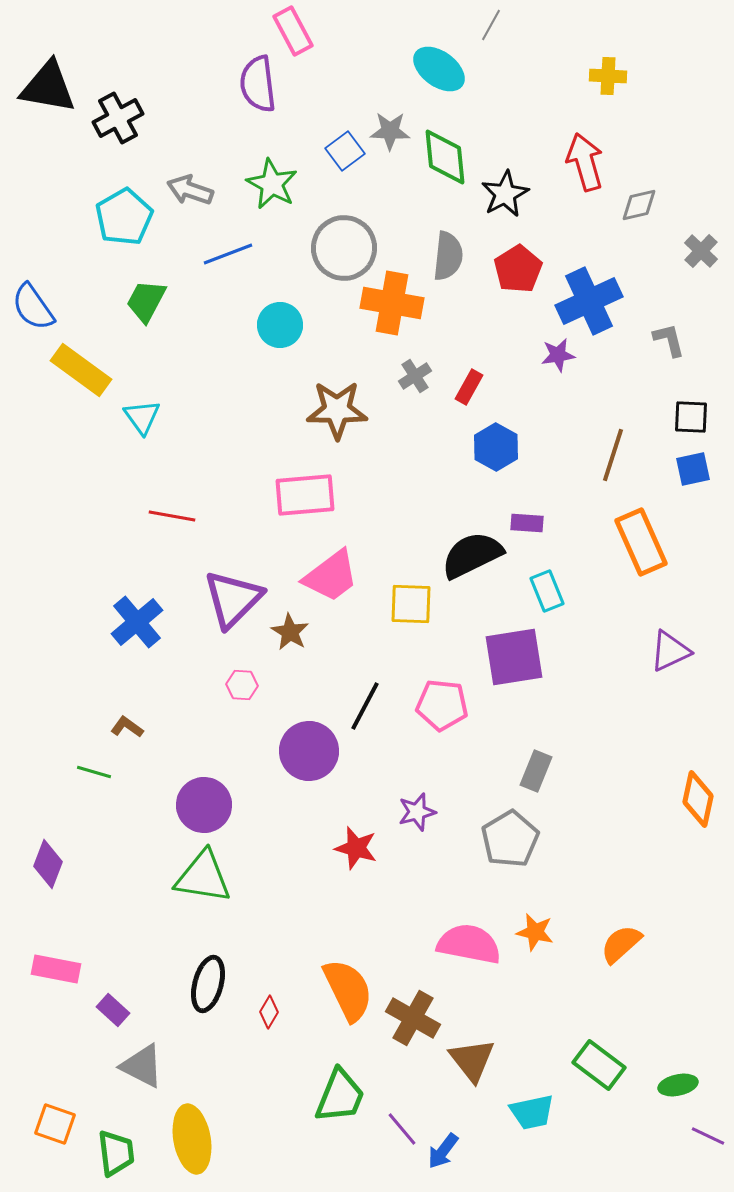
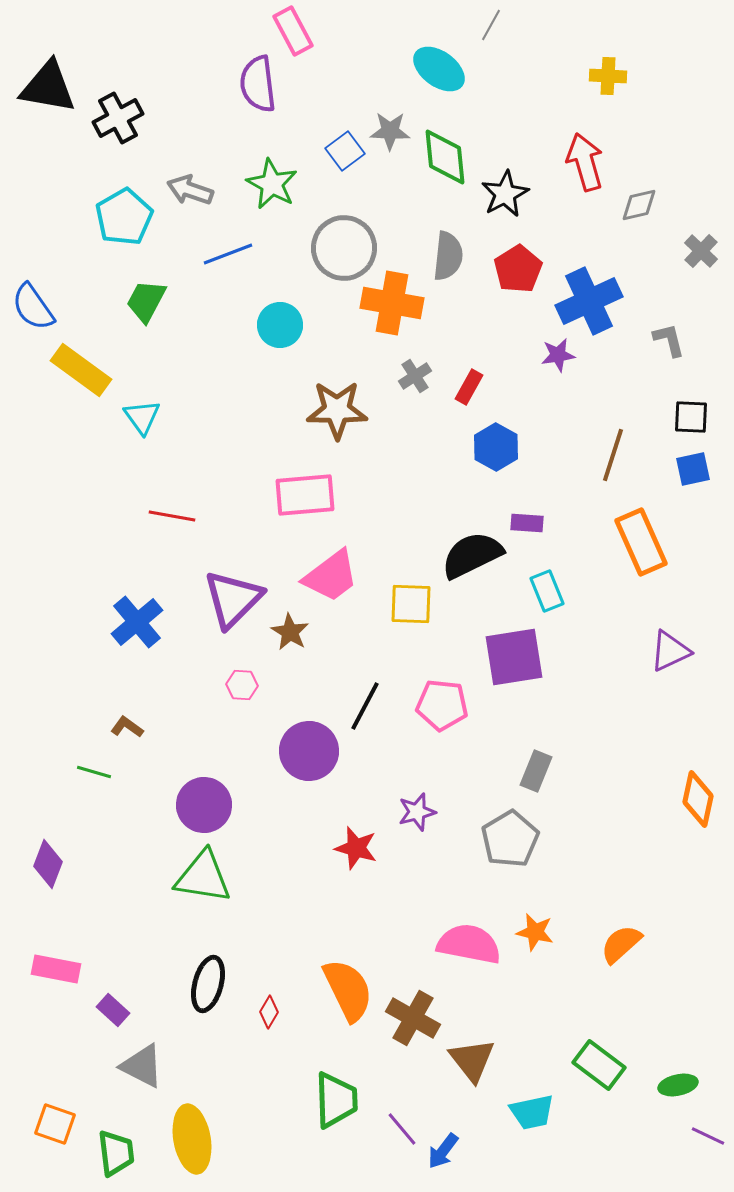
green trapezoid at (340, 1096): moved 4 px left, 4 px down; rotated 24 degrees counterclockwise
